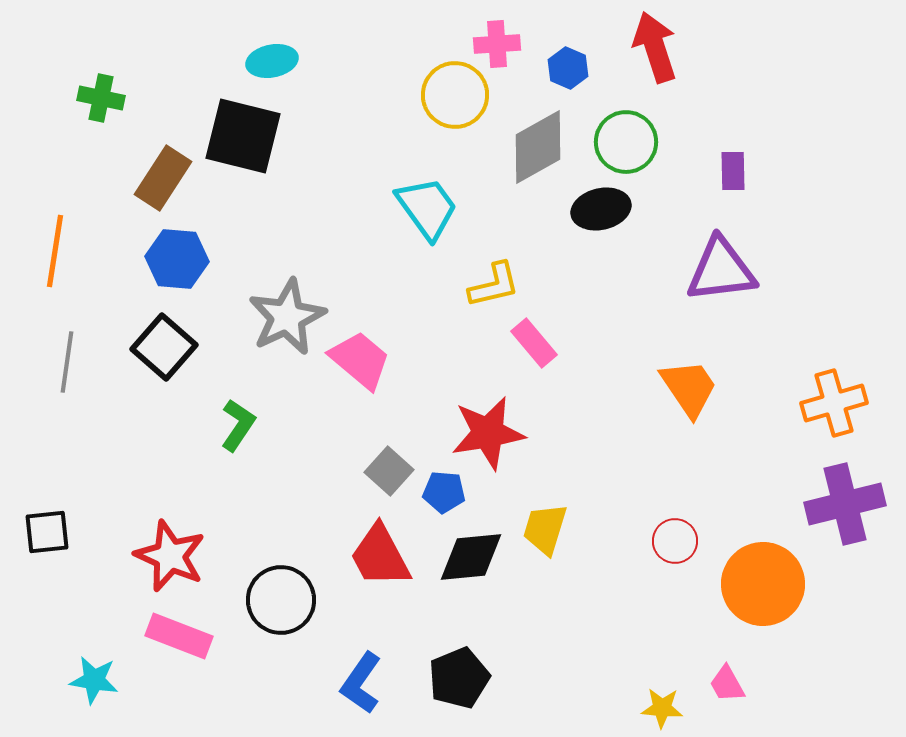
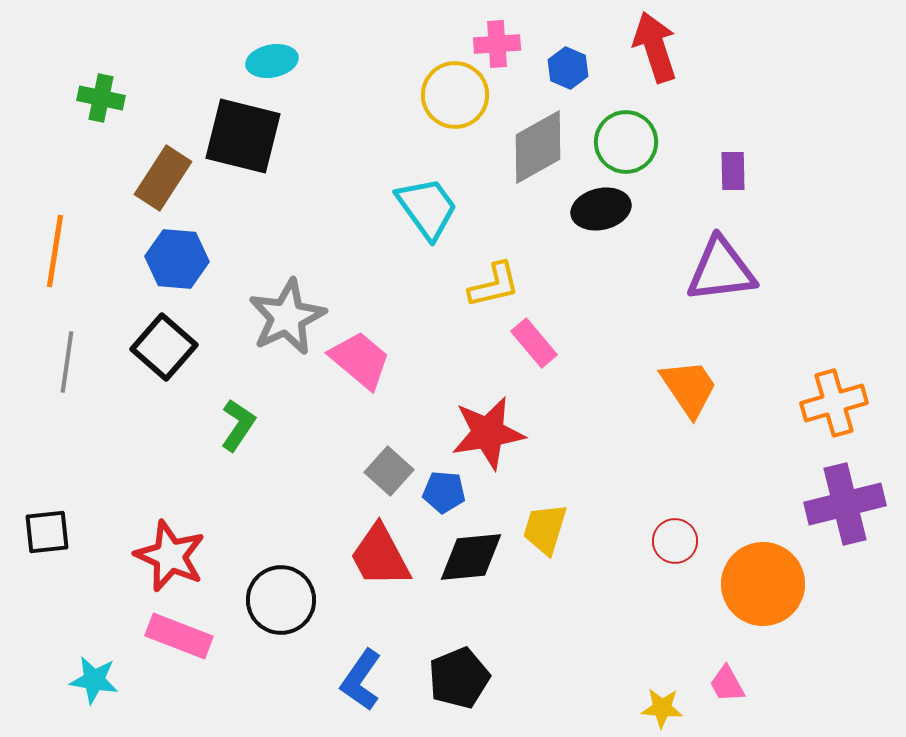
blue L-shape at (361, 683): moved 3 px up
